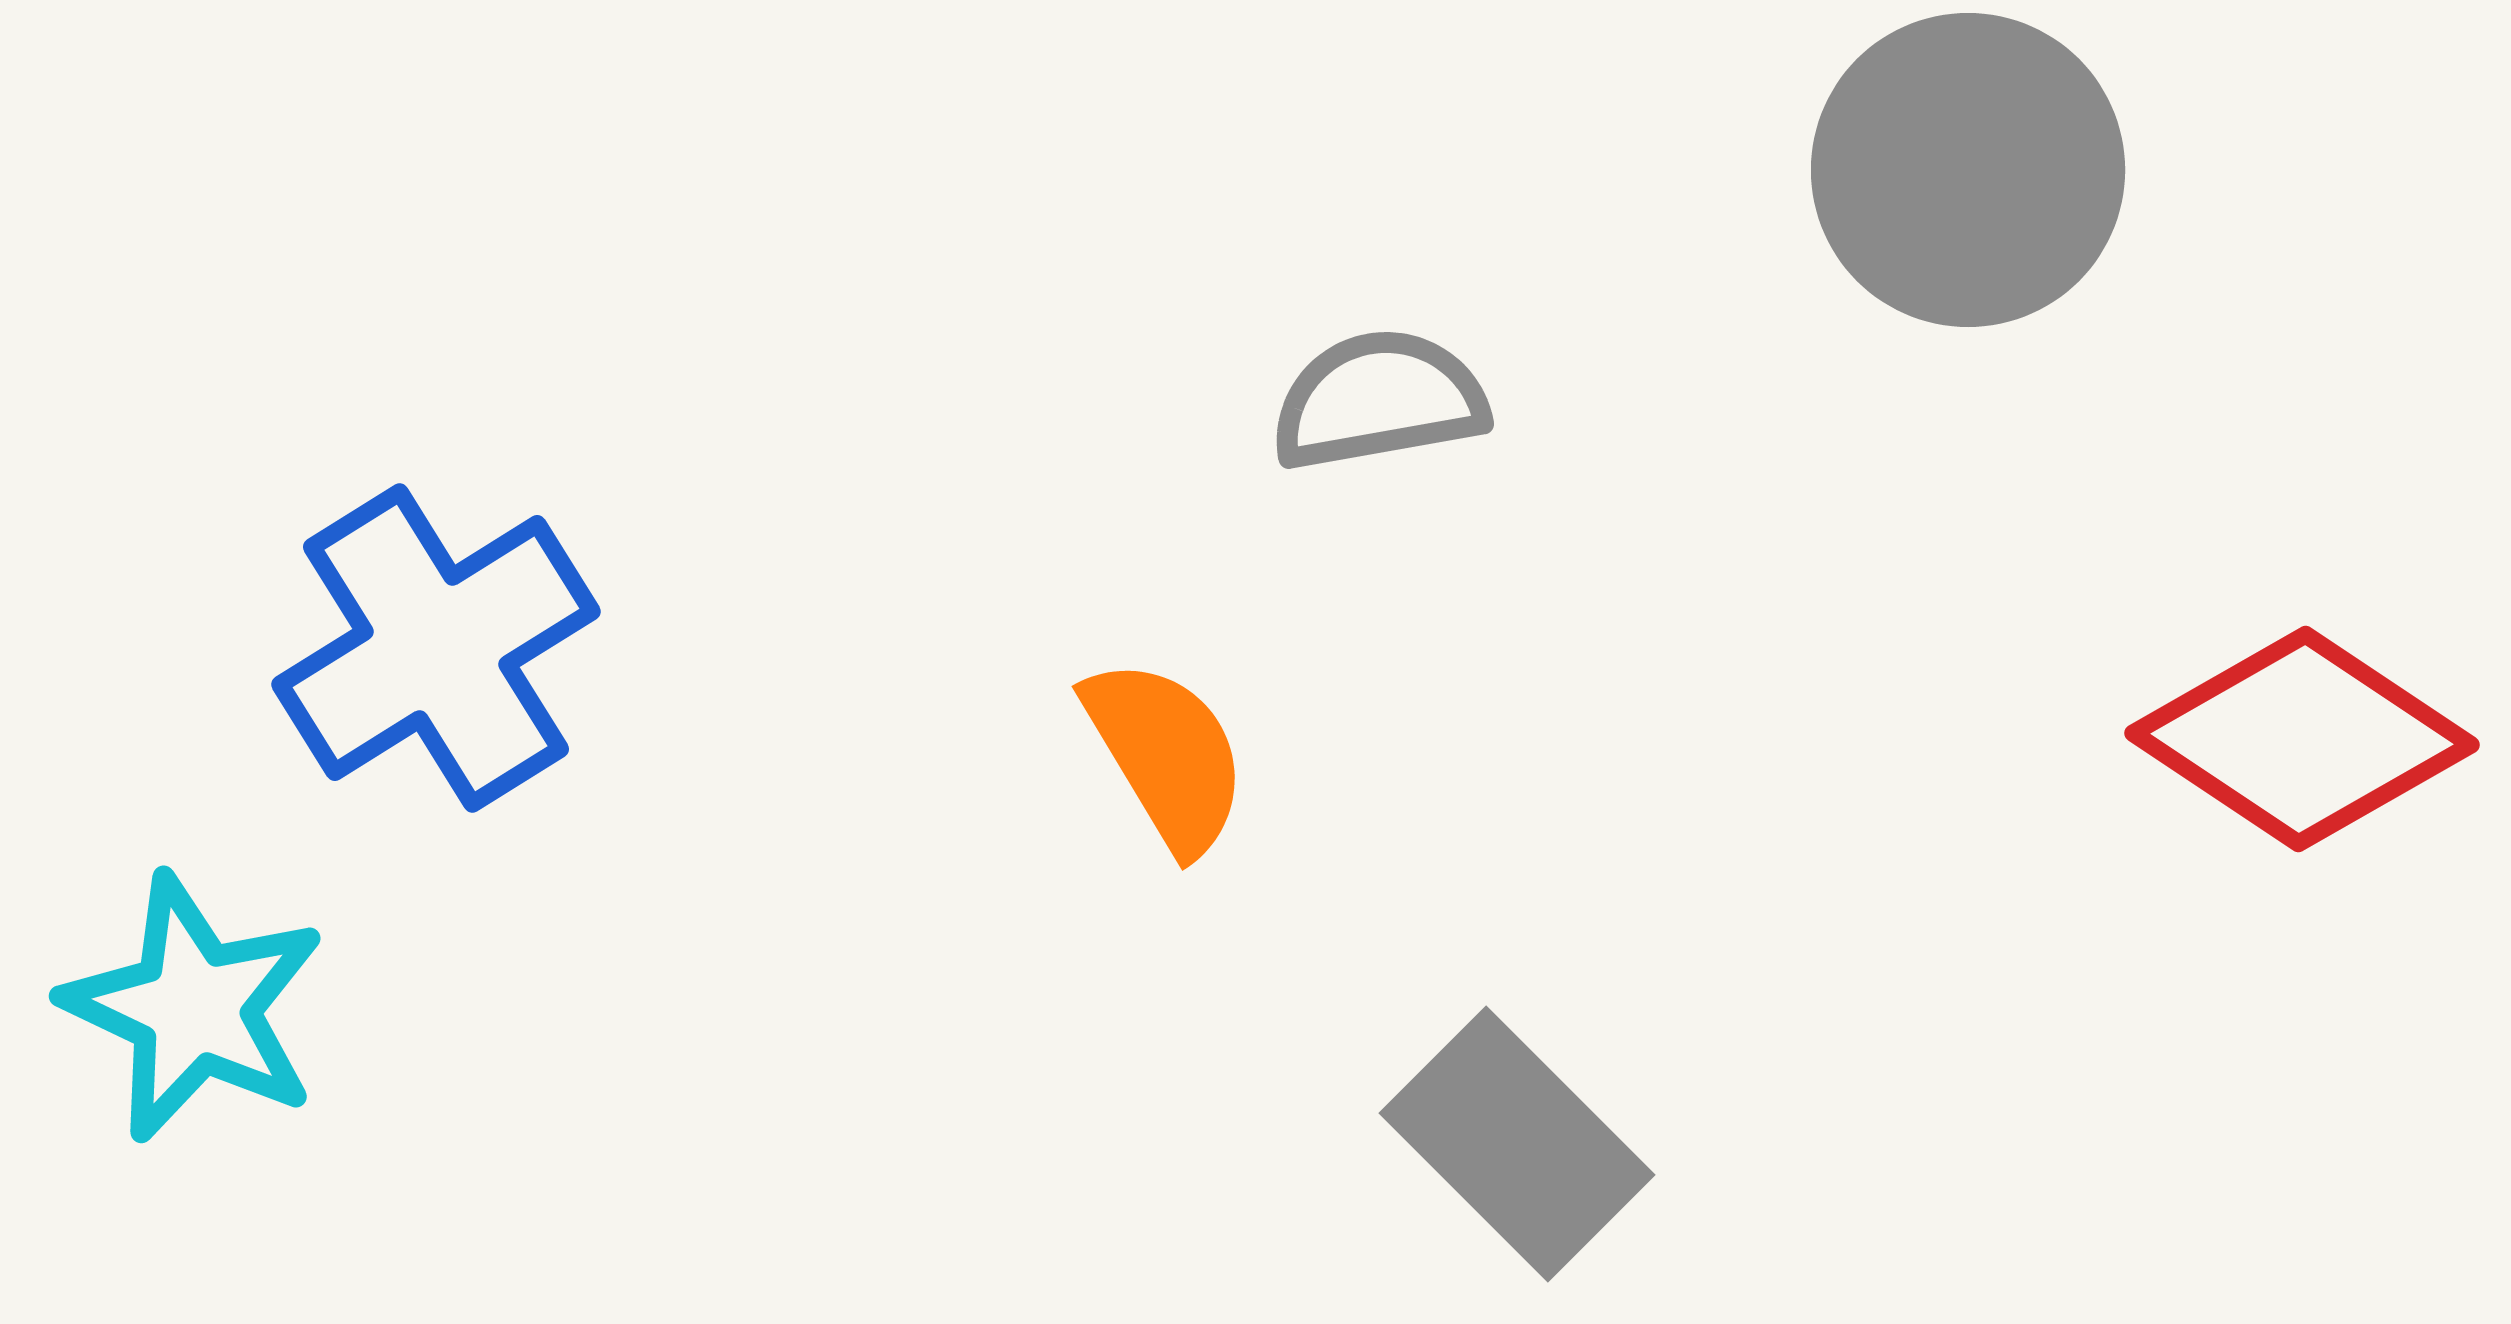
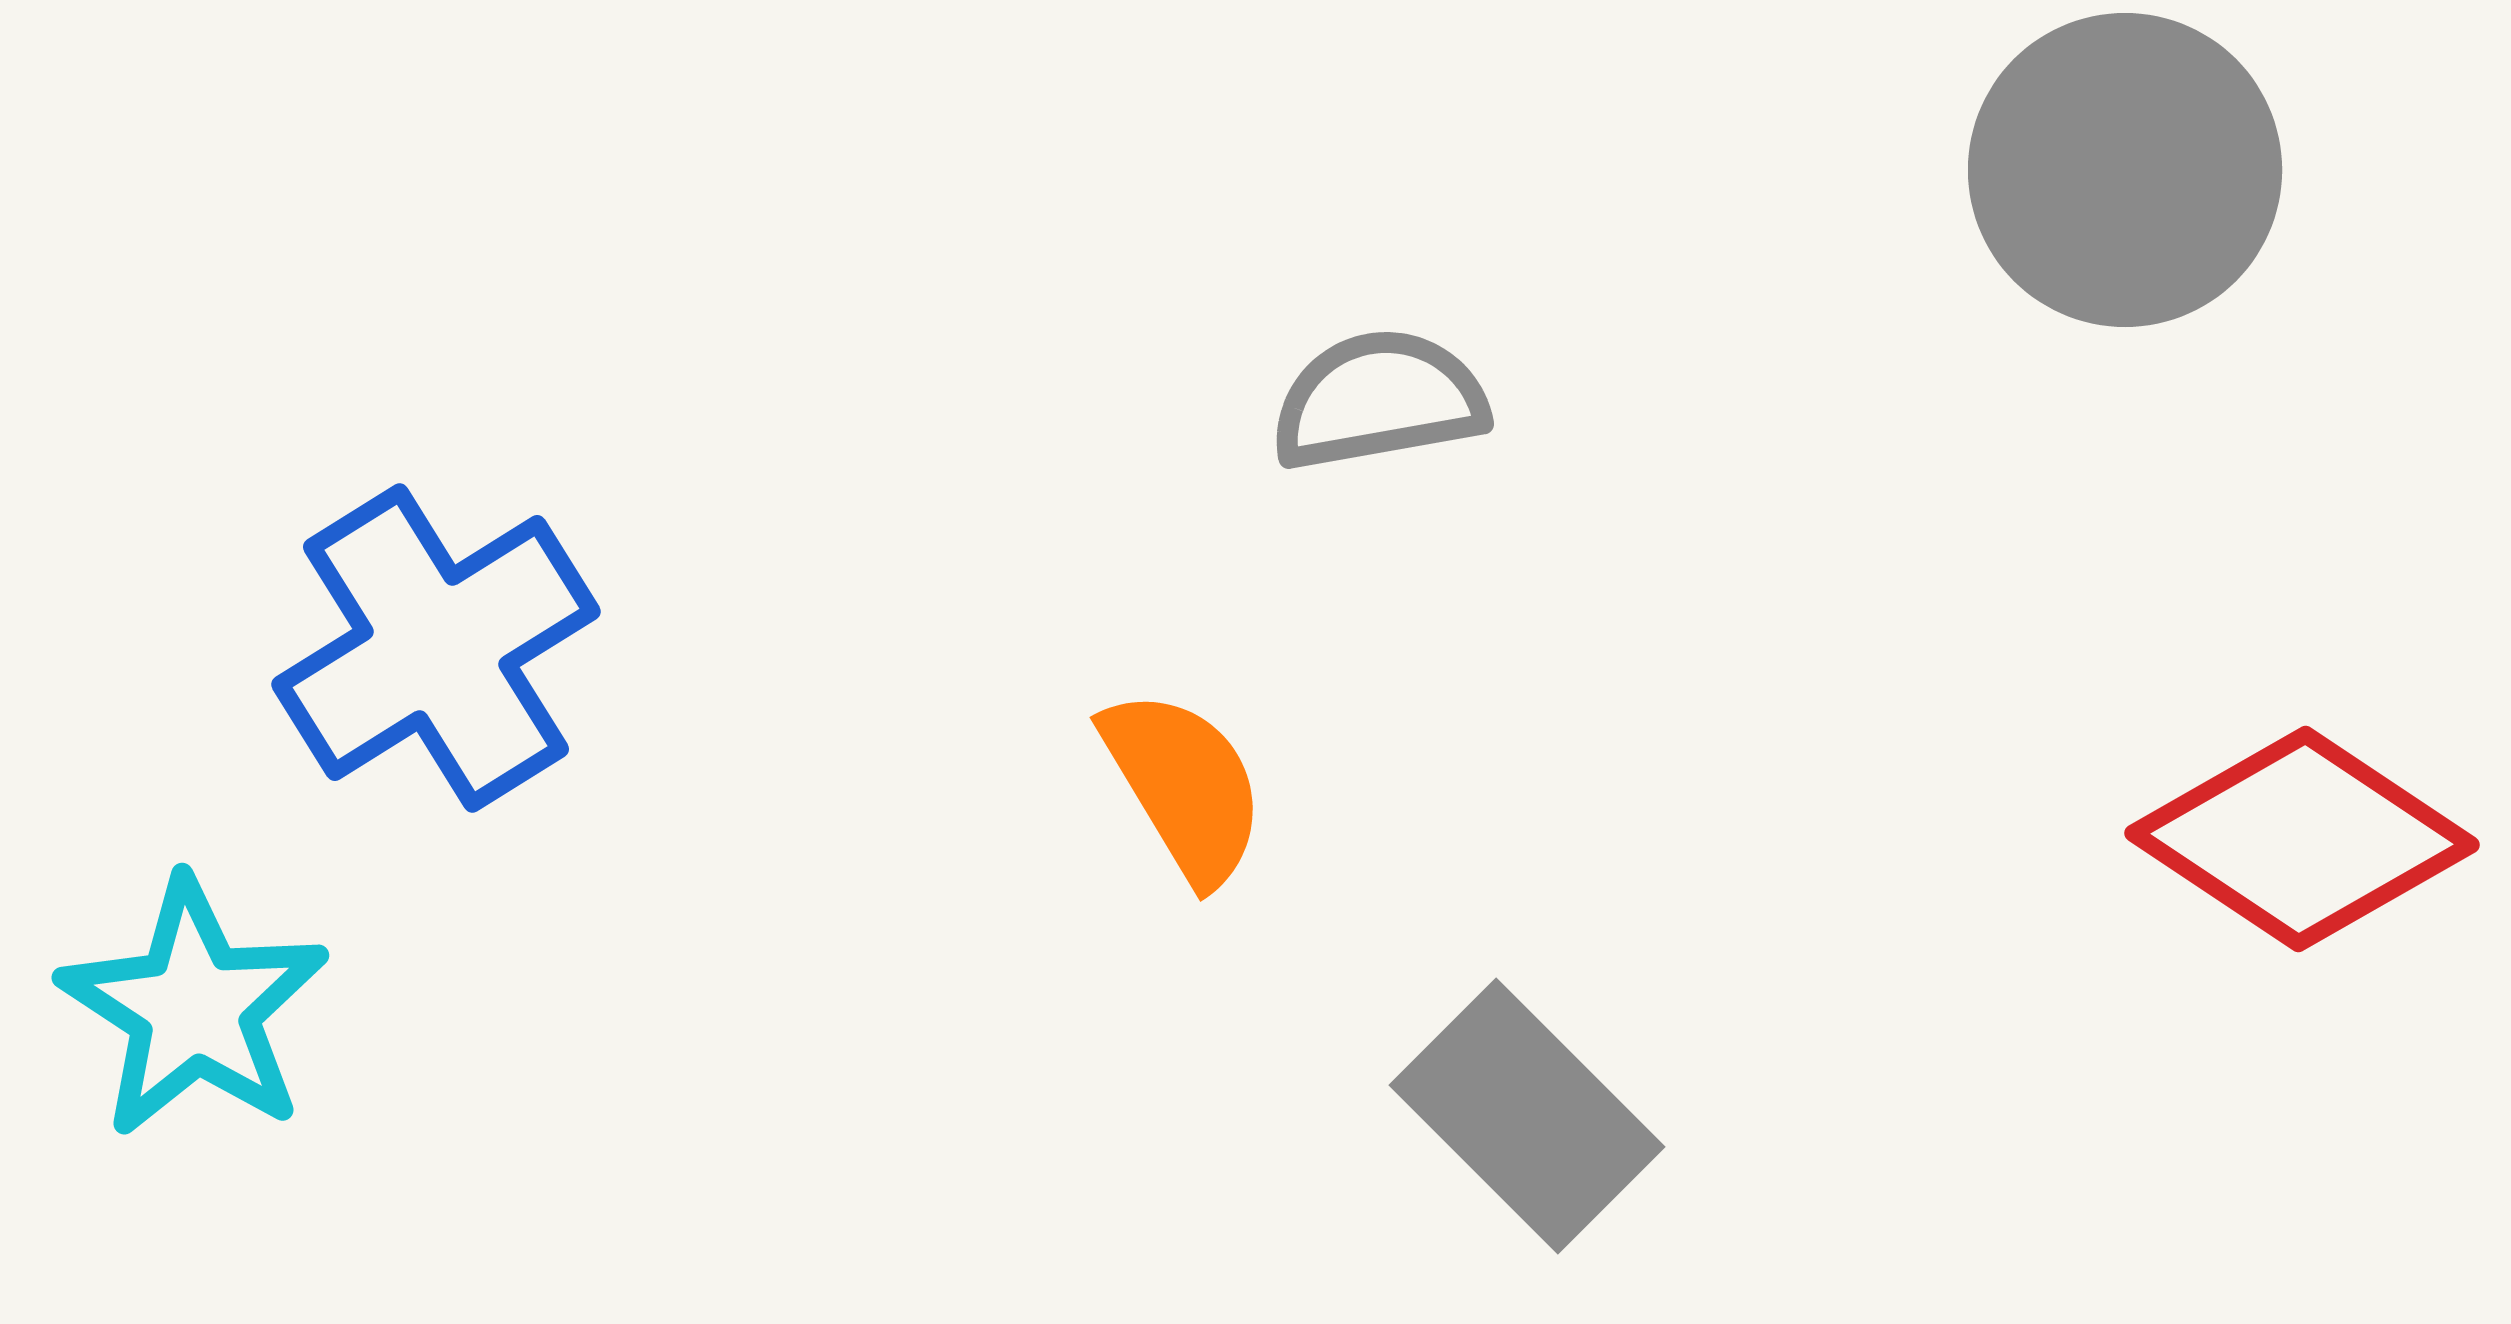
gray circle: moved 157 px right
red diamond: moved 100 px down
orange semicircle: moved 18 px right, 31 px down
cyan star: rotated 8 degrees clockwise
gray rectangle: moved 10 px right, 28 px up
